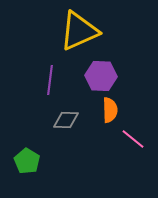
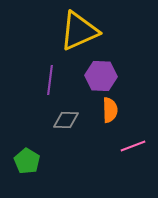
pink line: moved 7 px down; rotated 60 degrees counterclockwise
